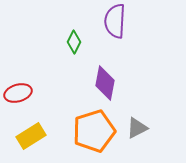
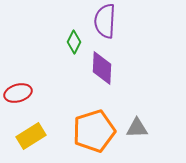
purple semicircle: moved 10 px left
purple diamond: moved 3 px left, 15 px up; rotated 8 degrees counterclockwise
gray triangle: rotated 25 degrees clockwise
